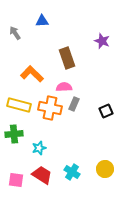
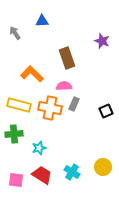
pink semicircle: moved 1 px up
yellow circle: moved 2 px left, 2 px up
